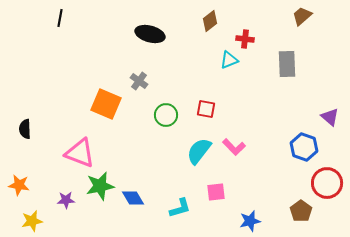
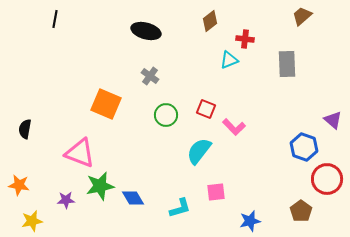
black line: moved 5 px left, 1 px down
black ellipse: moved 4 px left, 3 px up
gray cross: moved 11 px right, 5 px up
red square: rotated 12 degrees clockwise
purple triangle: moved 3 px right, 3 px down
black semicircle: rotated 12 degrees clockwise
pink L-shape: moved 20 px up
red circle: moved 4 px up
